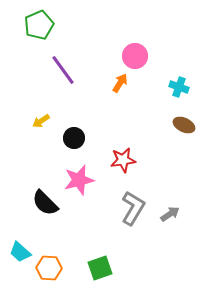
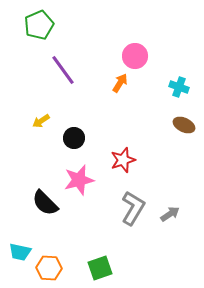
red star: rotated 10 degrees counterclockwise
cyan trapezoid: rotated 30 degrees counterclockwise
